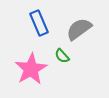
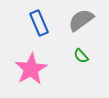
gray semicircle: moved 2 px right, 9 px up
green semicircle: moved 19 px right
